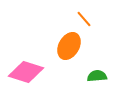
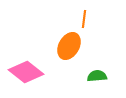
orange line: rotated 48 degrees clockwise
pink diamond: rotated 20 degrees clockwise
